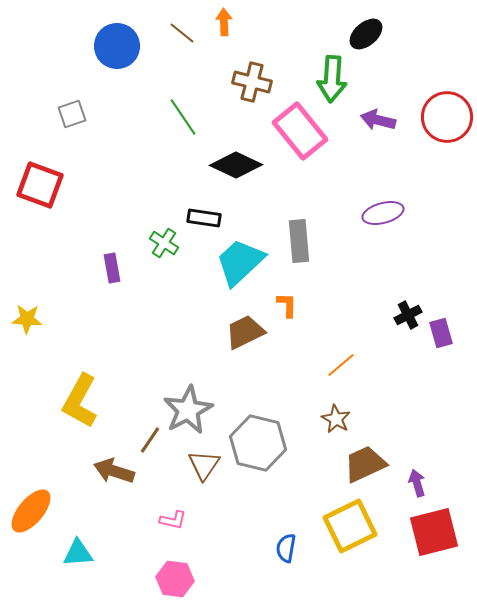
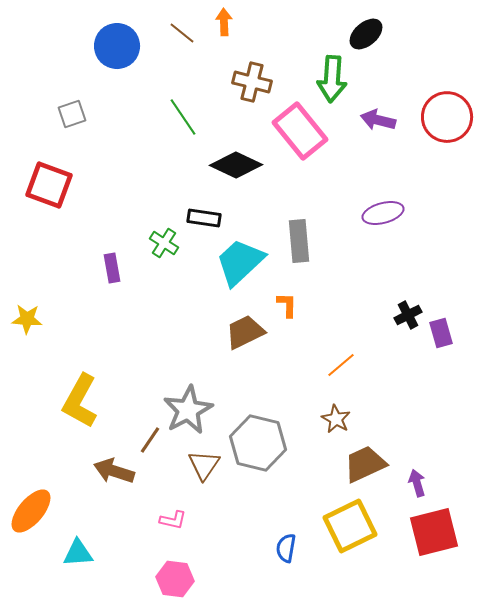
red square at (40, 185): moved 9 px right
